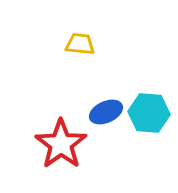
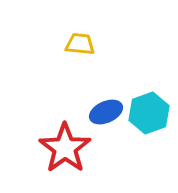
cyan hexagon: rotated 24 degrees counterclockwise
red star: moved 4 px right, 4 px down
